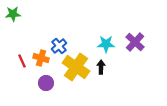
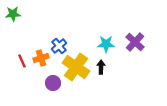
orange cross: rotated 35 degrees counterclockwise
purple circle: moved 7 px right
